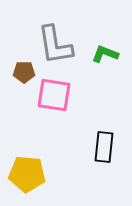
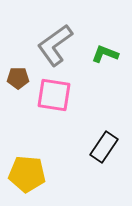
gray L-shape: rotated 63 degrees clockwise
brown pentagon: moved 6 px left, 6 px down
black rectangle: rotated 28 degrees clockwise
